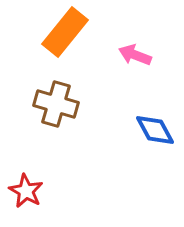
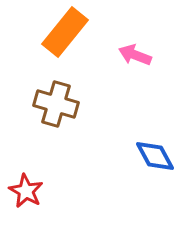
blue diamond: moved 26 px down
